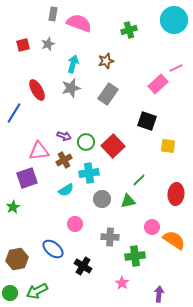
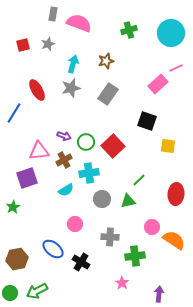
cyan circle at (174, 20): moved 3 px left, 13 px down
black cross at (83, 266): moved 2 px left, 4 px up
